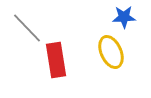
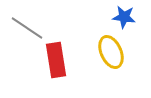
blue star: rotated 10 degrees clockwise
gray line: rotated 12 degrees counterclockwise
